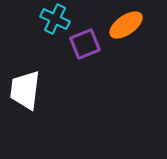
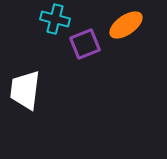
cyan cross: rotated 12 degrees counterclockwise
